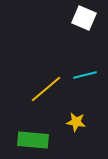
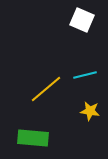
white square: moved 2 px left, 2 px down
yellow star: moved 14 px right, 11 px up
green rectangle: moved 2 px up
